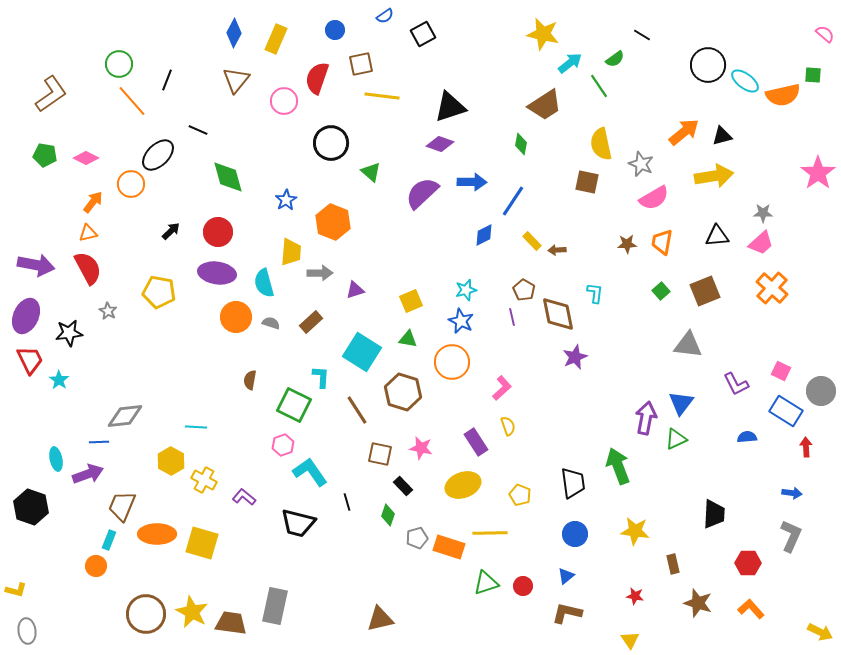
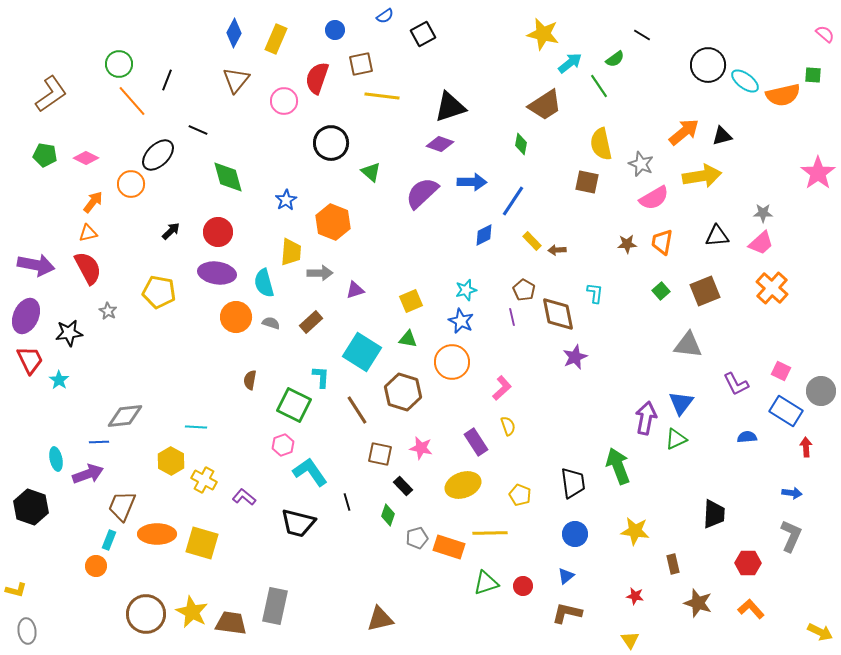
yellow arrow at (714, 176): moved 12 px left
